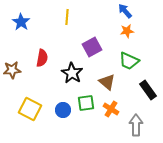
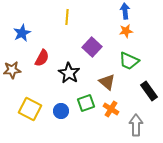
blue arrow: rotated 35 degrees clockwise
blue star: moved 1 px right, 11 px down; rotated 12 degrees clockwise
orange star: moved 1 px left
purple square: rotated 18 degrees counterclockwise
red semicircle: rotated 18 degrees clockwise
black star: moved 3 px left
black rectangle: moved 1 px right, 1 px down
green square: rotated 12 degrees counterclockwise
blue circle: moved 2 px left, 1 px down
